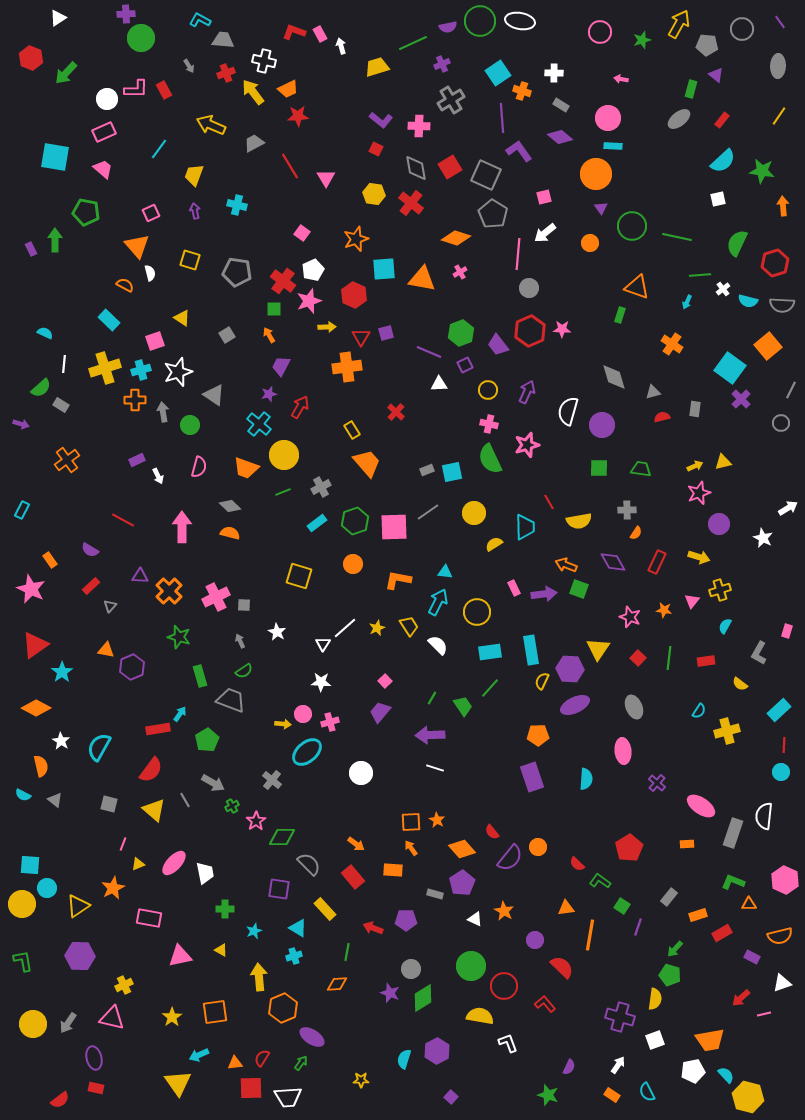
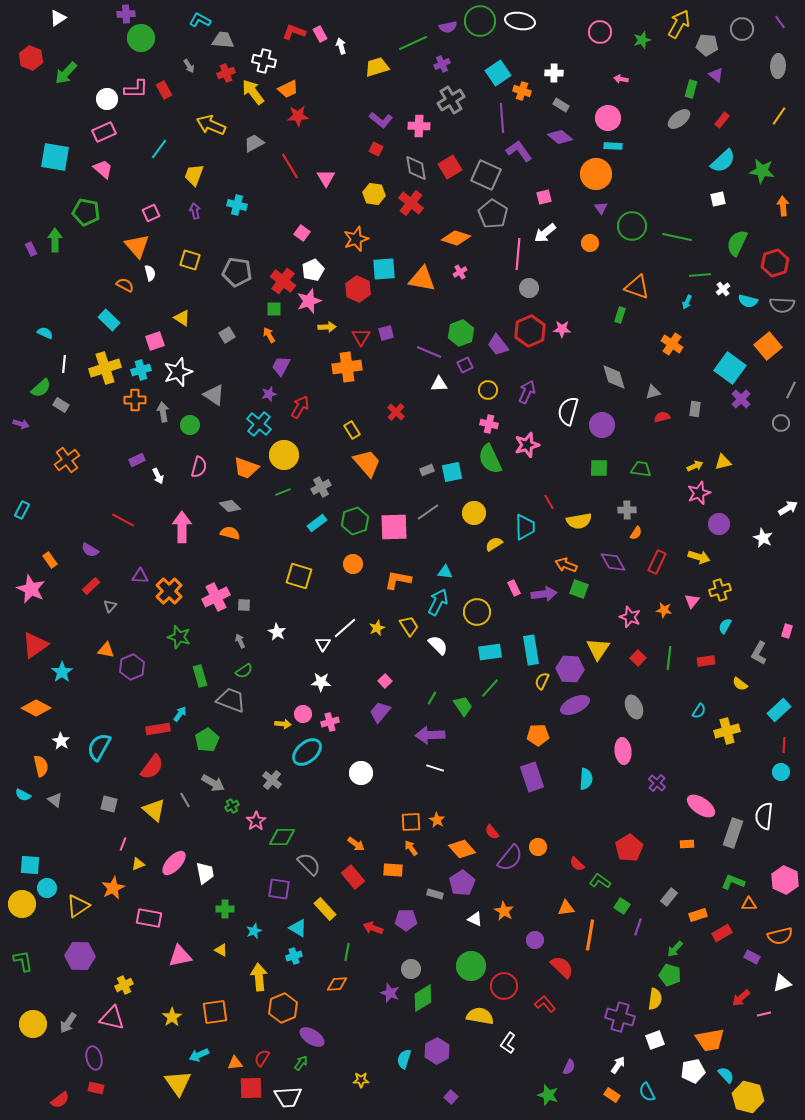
red hexagon at (354, 295): moved 4 px right, 6 px up
red semicircle at (151, 770): moved 1 px right, 3 px up
white L-shape at (508, 1043): rotated 125 degrees counterclockwise
